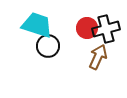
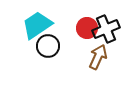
cyan trapezoid: rotated 52 degrees counterclockwise
black cross: rotated 8 degrees counterclockwise
